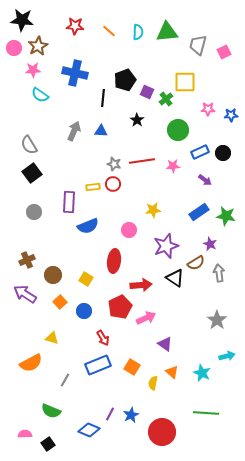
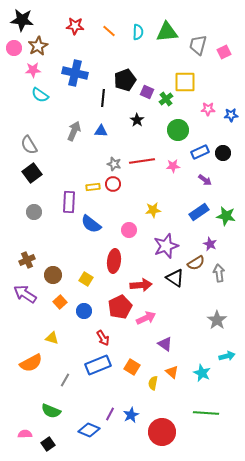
blue semicircle at (88, 226): moved 3 px right, 2 px up; rotated 60 degrees clockwise
